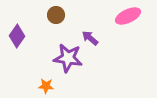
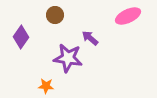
brown circle: moved 1 px left
purple diamond: moved 4 px right, 1 px down
